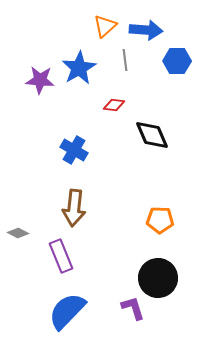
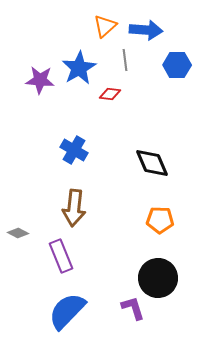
blue hexagon: moved 4 px down
red diamond: moved 4 px left, 11 px up
black diamond: moved 28 px down
